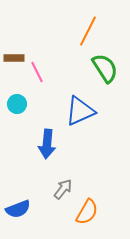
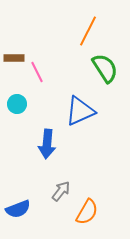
gray arrow: moved 2 px left, 2 px down
